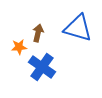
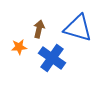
brown arrow: moved 1 px right, 4 px up
blue cross: moved 10 px right, 9 px up
